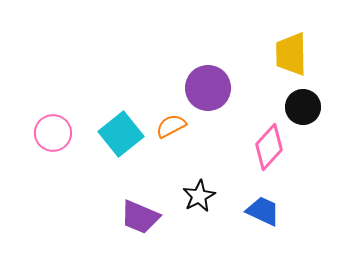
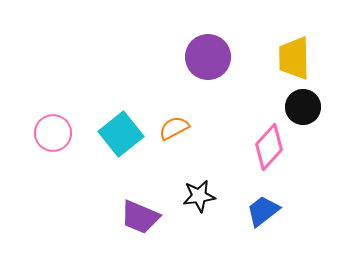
yellow trapezoid: moved 3 px right, 4 px down
purple circle: moved 31 px up
orange semicircle: moved 3 px right, 2 px down
black star: rotated 20 degrees clockwise
blue trapezoid: rotated 63 degrees counterclockwise
